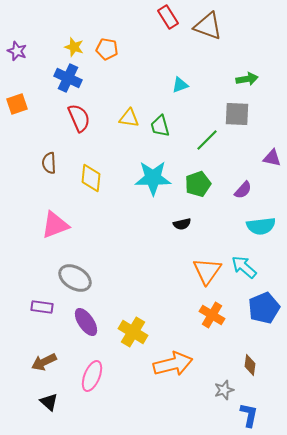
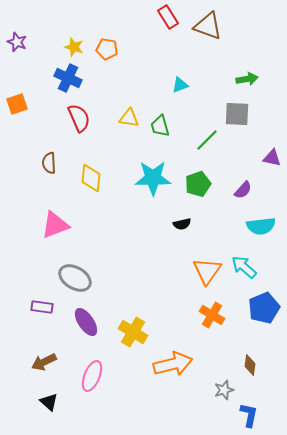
purple star: moved 9 px up
